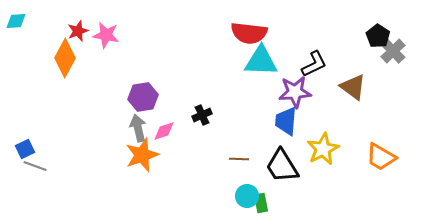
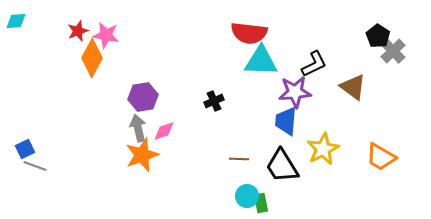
orange diamond: moved 27 px right
black cross: moved 12 px right, 14 px up
